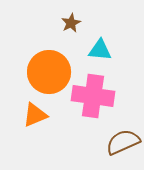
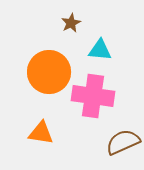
orange triangle: moved 6 px right, 18 px down; rotated 32 degrees clockwise
